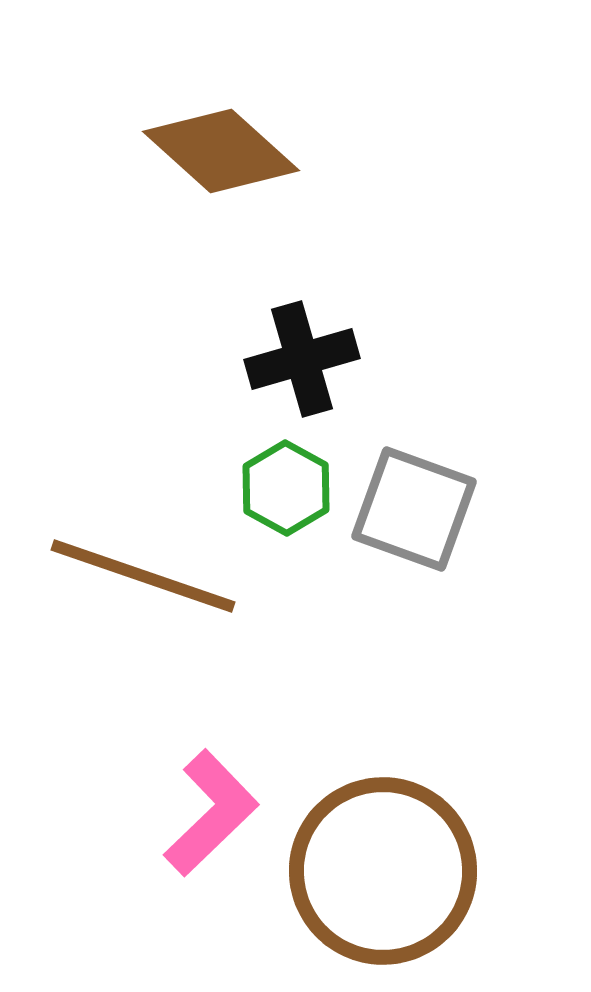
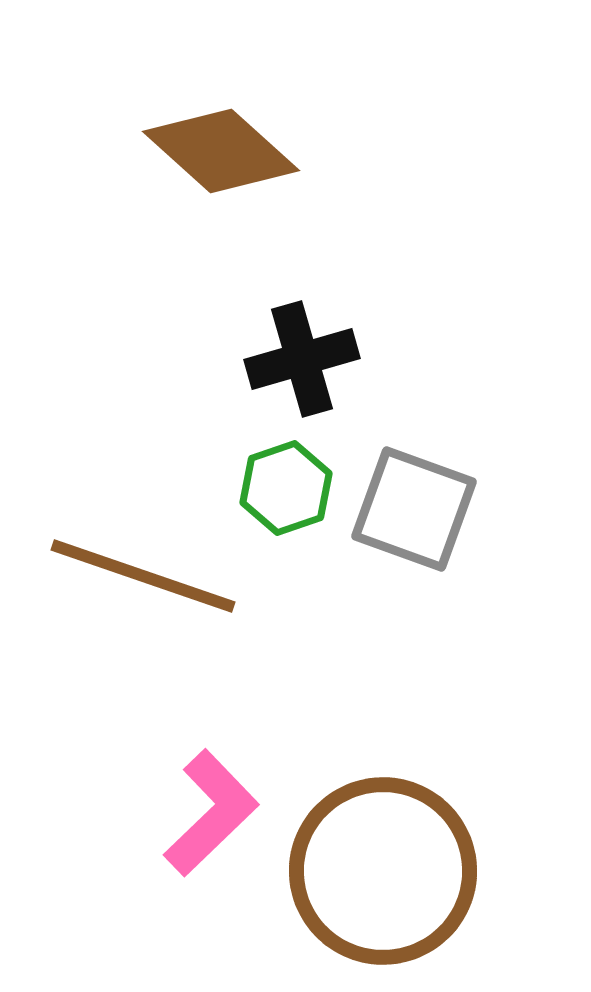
green hexagon: rotated 12 degrees clockwise
